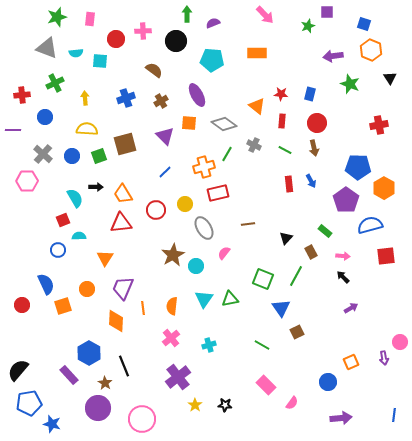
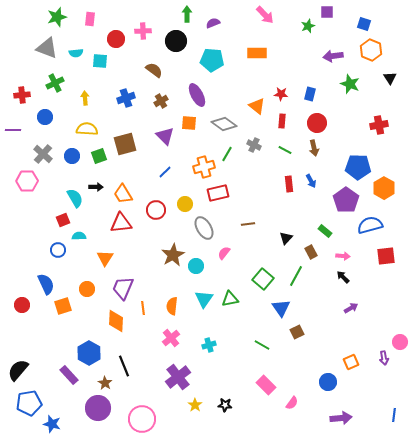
green square at (263, 279): rotated 20 degrees clockwise
